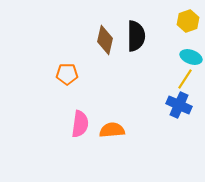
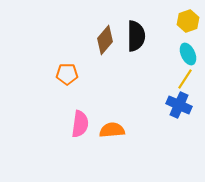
brown diamond: rotated 28 degrees clockwise
cyan ellipse: moved 3 px left, 3 px up; rotated 45 degrees clockwise
